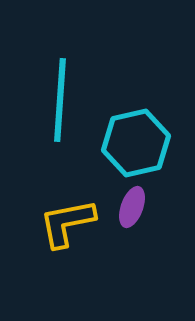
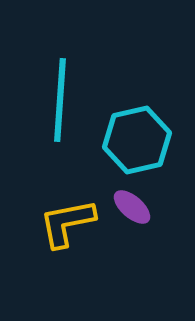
cyan hexagon: moved 1 px right, 3 px up
purple ellipse: rotated 69 degrees counterclockwise
